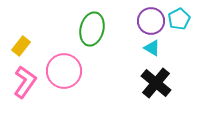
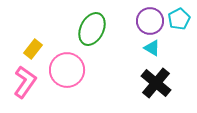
purple circle: moved 1 px left
green ellipse: rotated 12 degrees clockwise
yellow rectangle: moved 12 px right, 3 px down
pink circle: moved 3 px right, 1 px up
